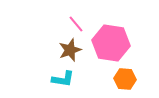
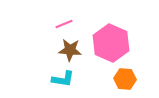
pink line: moved 12 px left; rotated 72 degrees counterclockwise
pink hexagon: rotated 15 degrees clockwise
brown star: rotated 25 degrees clockwise
